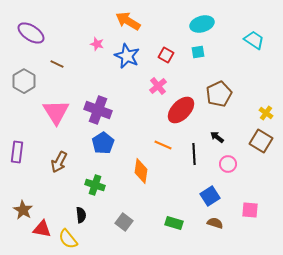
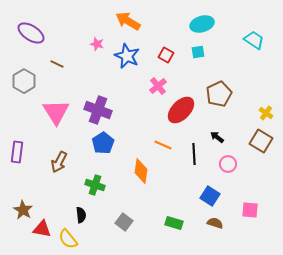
blue square: rotated 24 degrees counterclockwise
